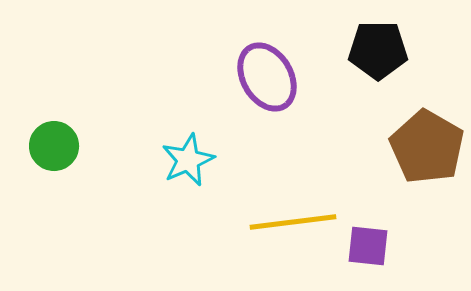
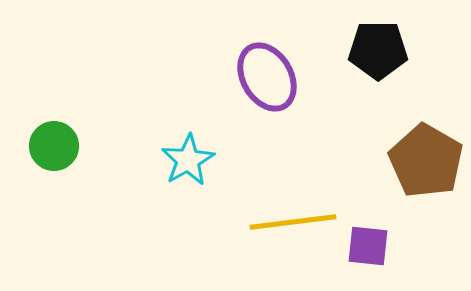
brown pentagon: moved 1 px left, 14 px down
cyan star: rotated 6 degrees counterclockwise
